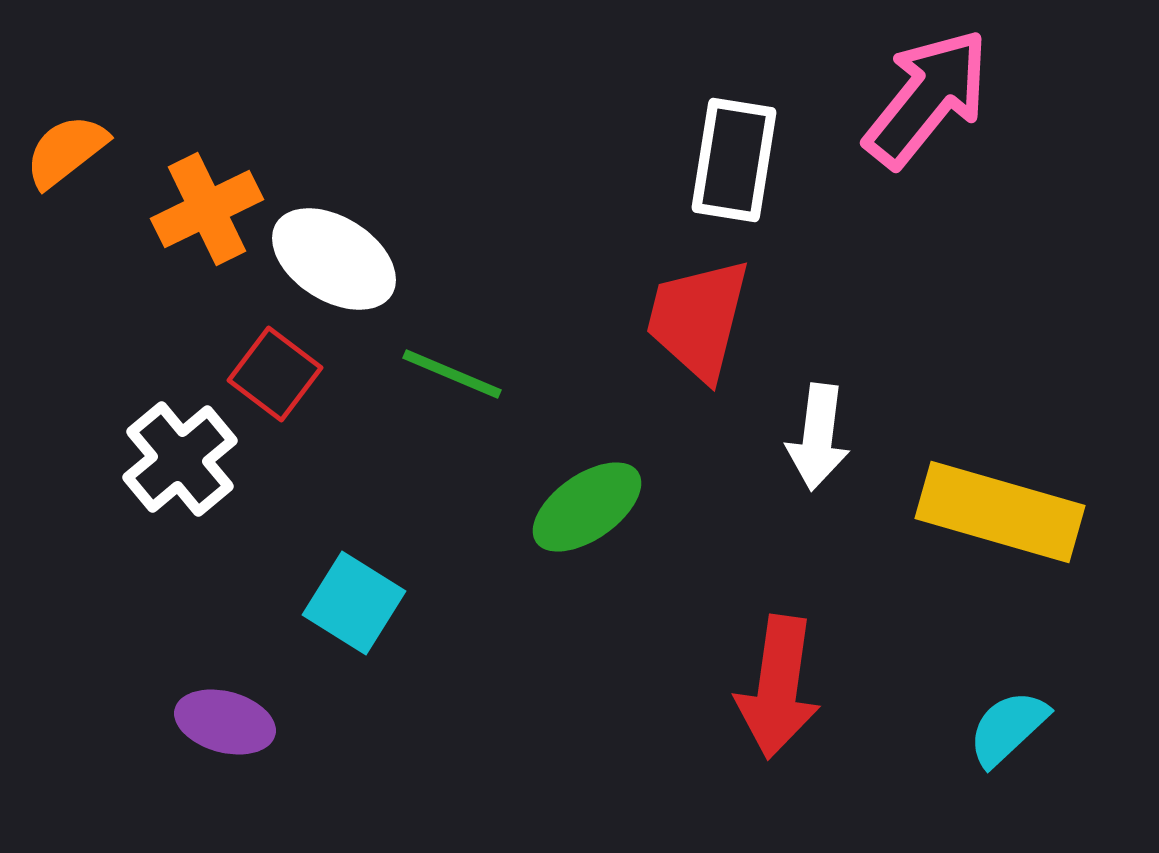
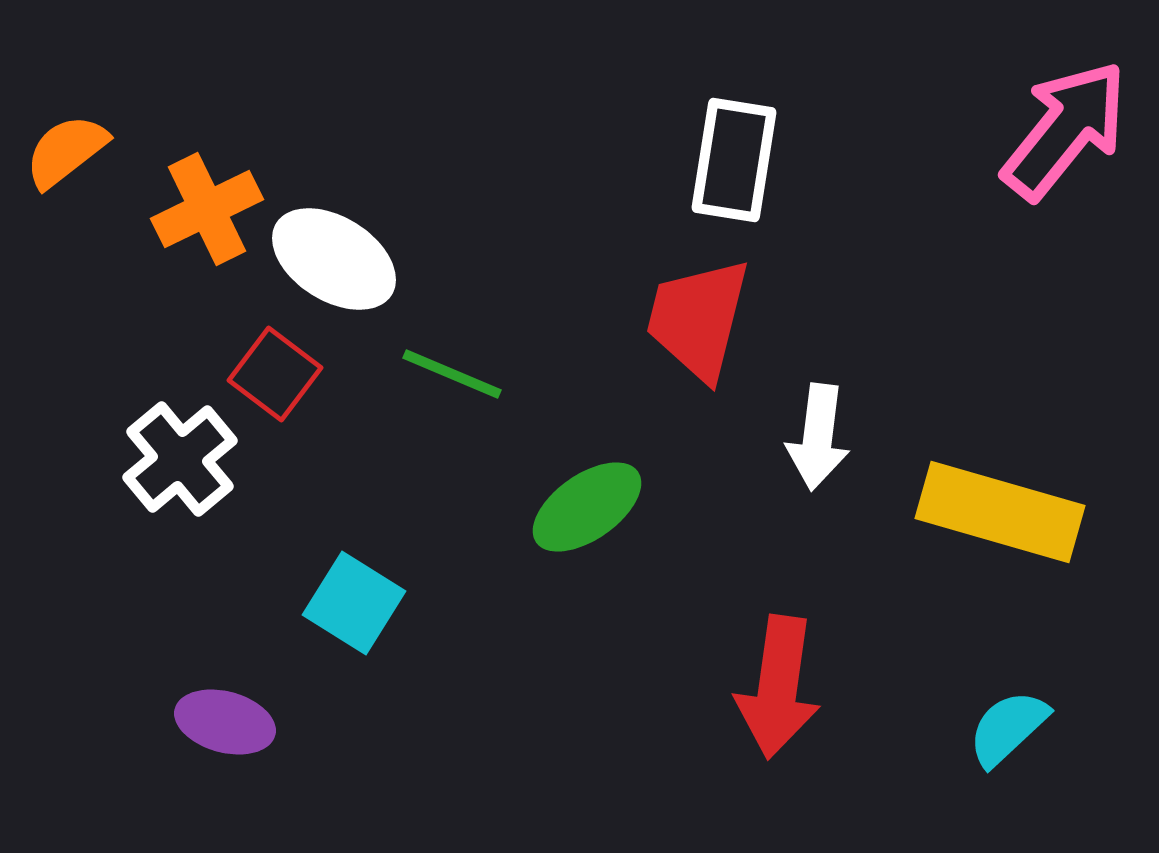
pink arrow: moved 138 px right, 32 px down
